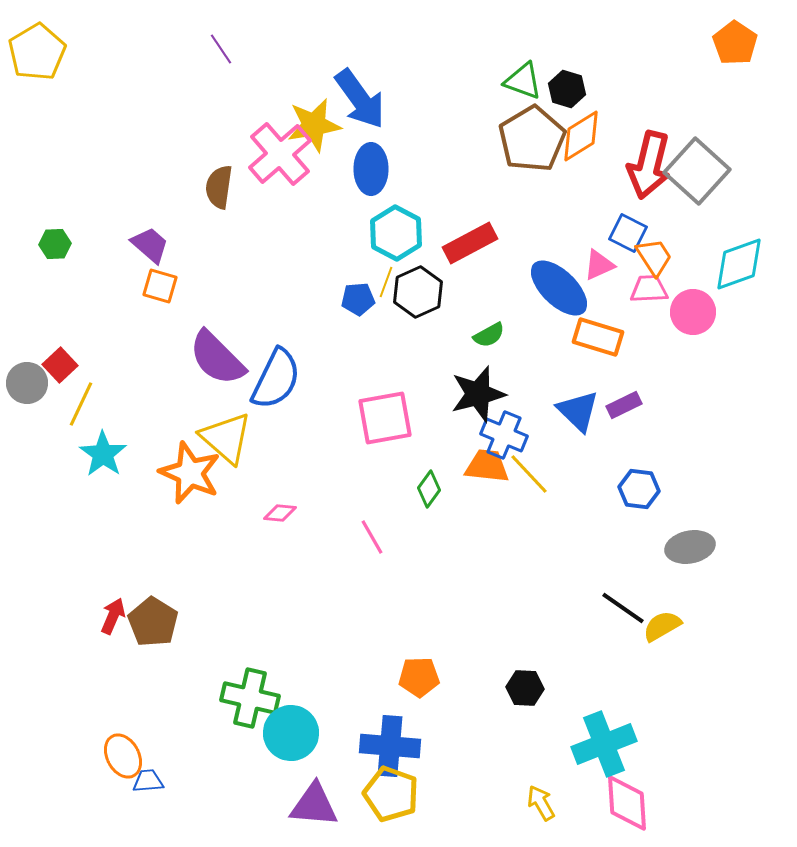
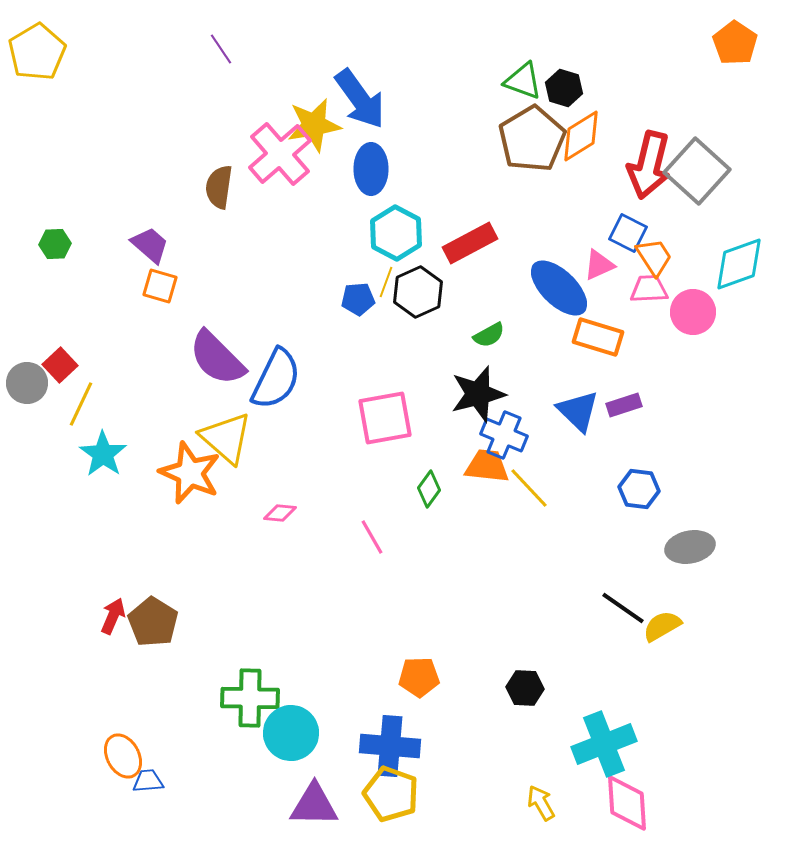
black hexagon at (567, 89): moved 3 px left, 1 px up
purple rectangle at (624, 405): rotated 8 degrees clockwise
yellow line at (529, 474): moved 14 px down
green cross at (250, 698): rotated 12 degrees counterclockwise
purple triangle at (314, 805): rotated 4 degrees counterclockwise
